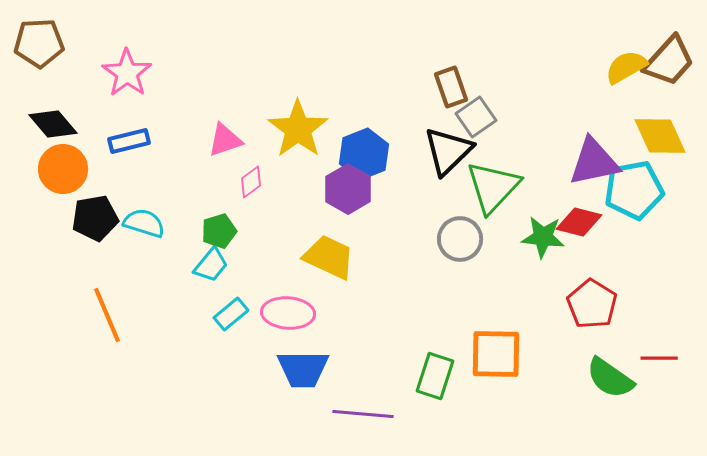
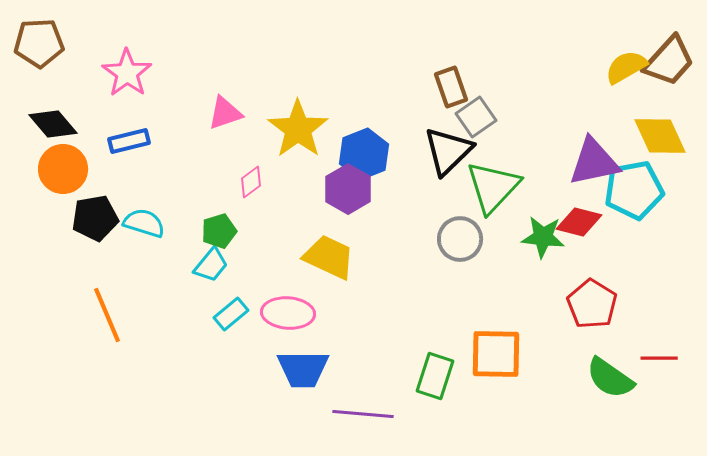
pink triangle: moved 27 px up
